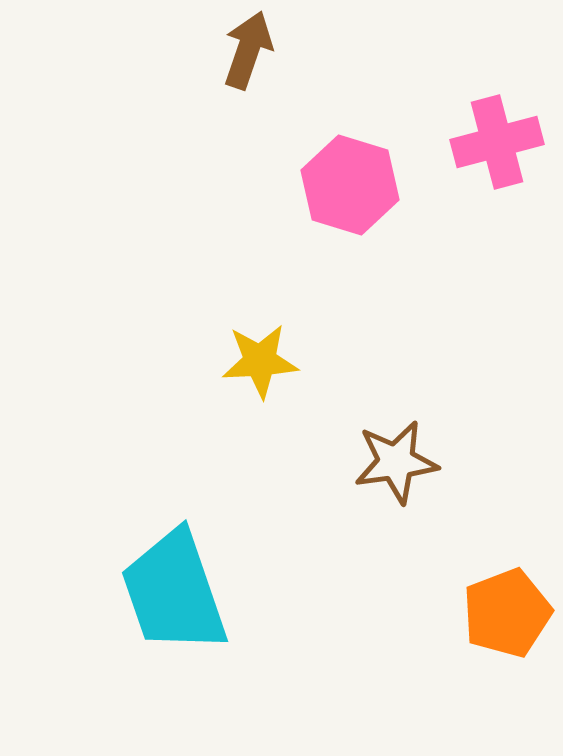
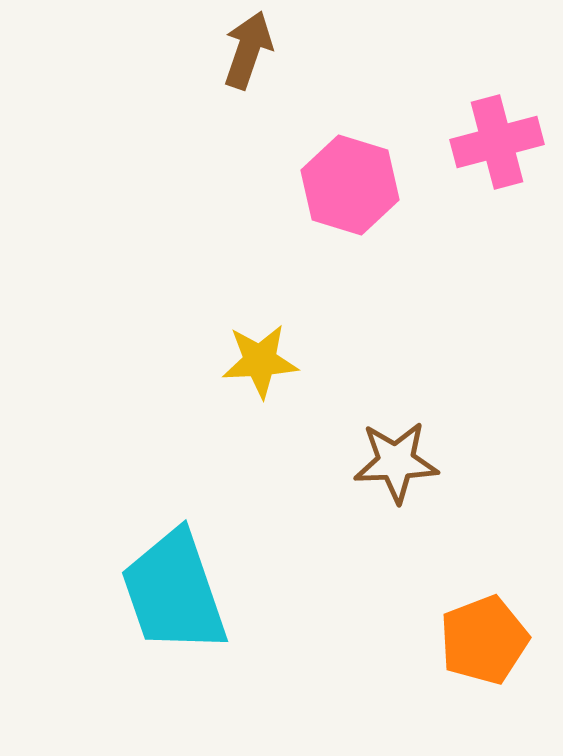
brown star: rotated 6 degrees clockwise
orange pentagon: moved 23 px left, 27 px down
